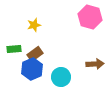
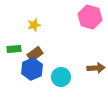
brown arrow: moved 1 px right, 4 px down
